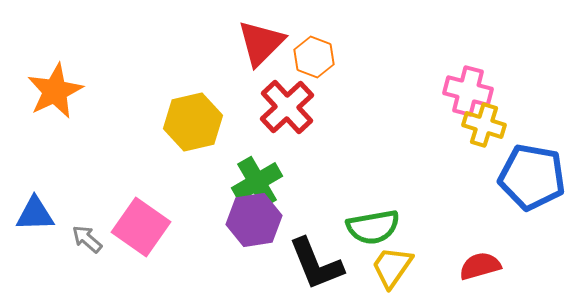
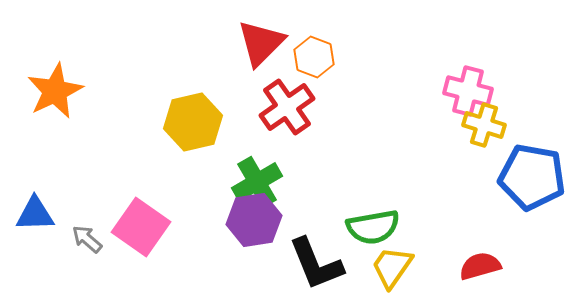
red cross: rotated 8 degrees clockwise
